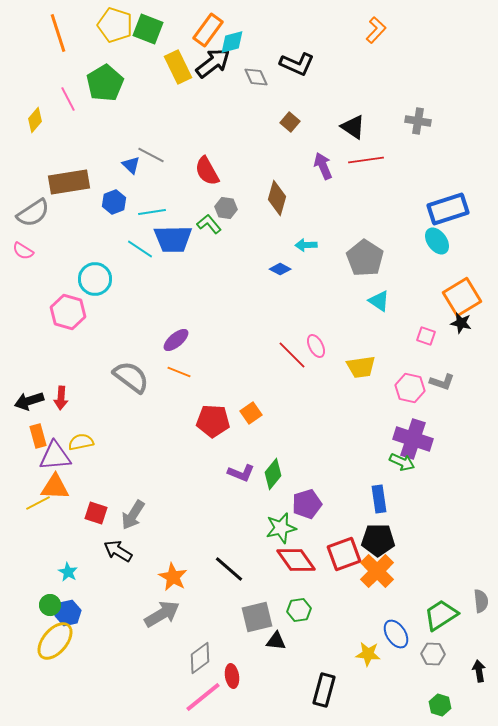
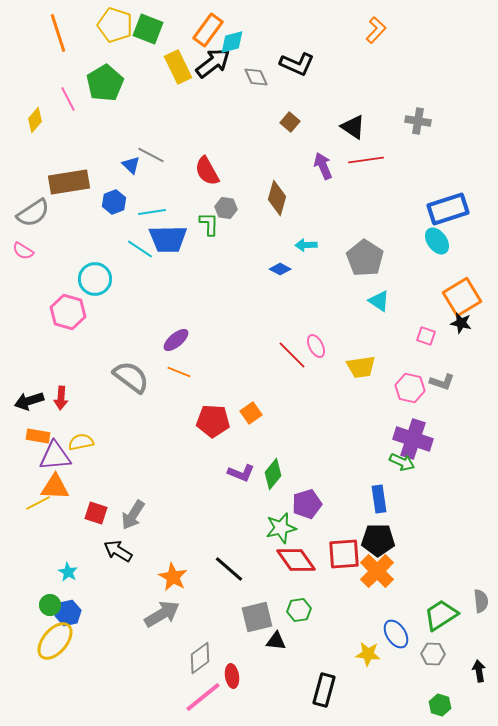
green L-shape at (209, 224): rotated 40 degrees clockwise
blue trapezoid at (173, 239): moved 5 px left
orange rectangle at (38, 436): rotated 65 degrees counterclockwise
red square at (344, 554): rotated 16 degrees clockwise
